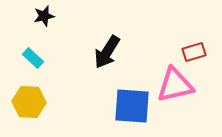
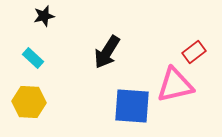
red rectangle: rotated 20 degrees counterclockwise
